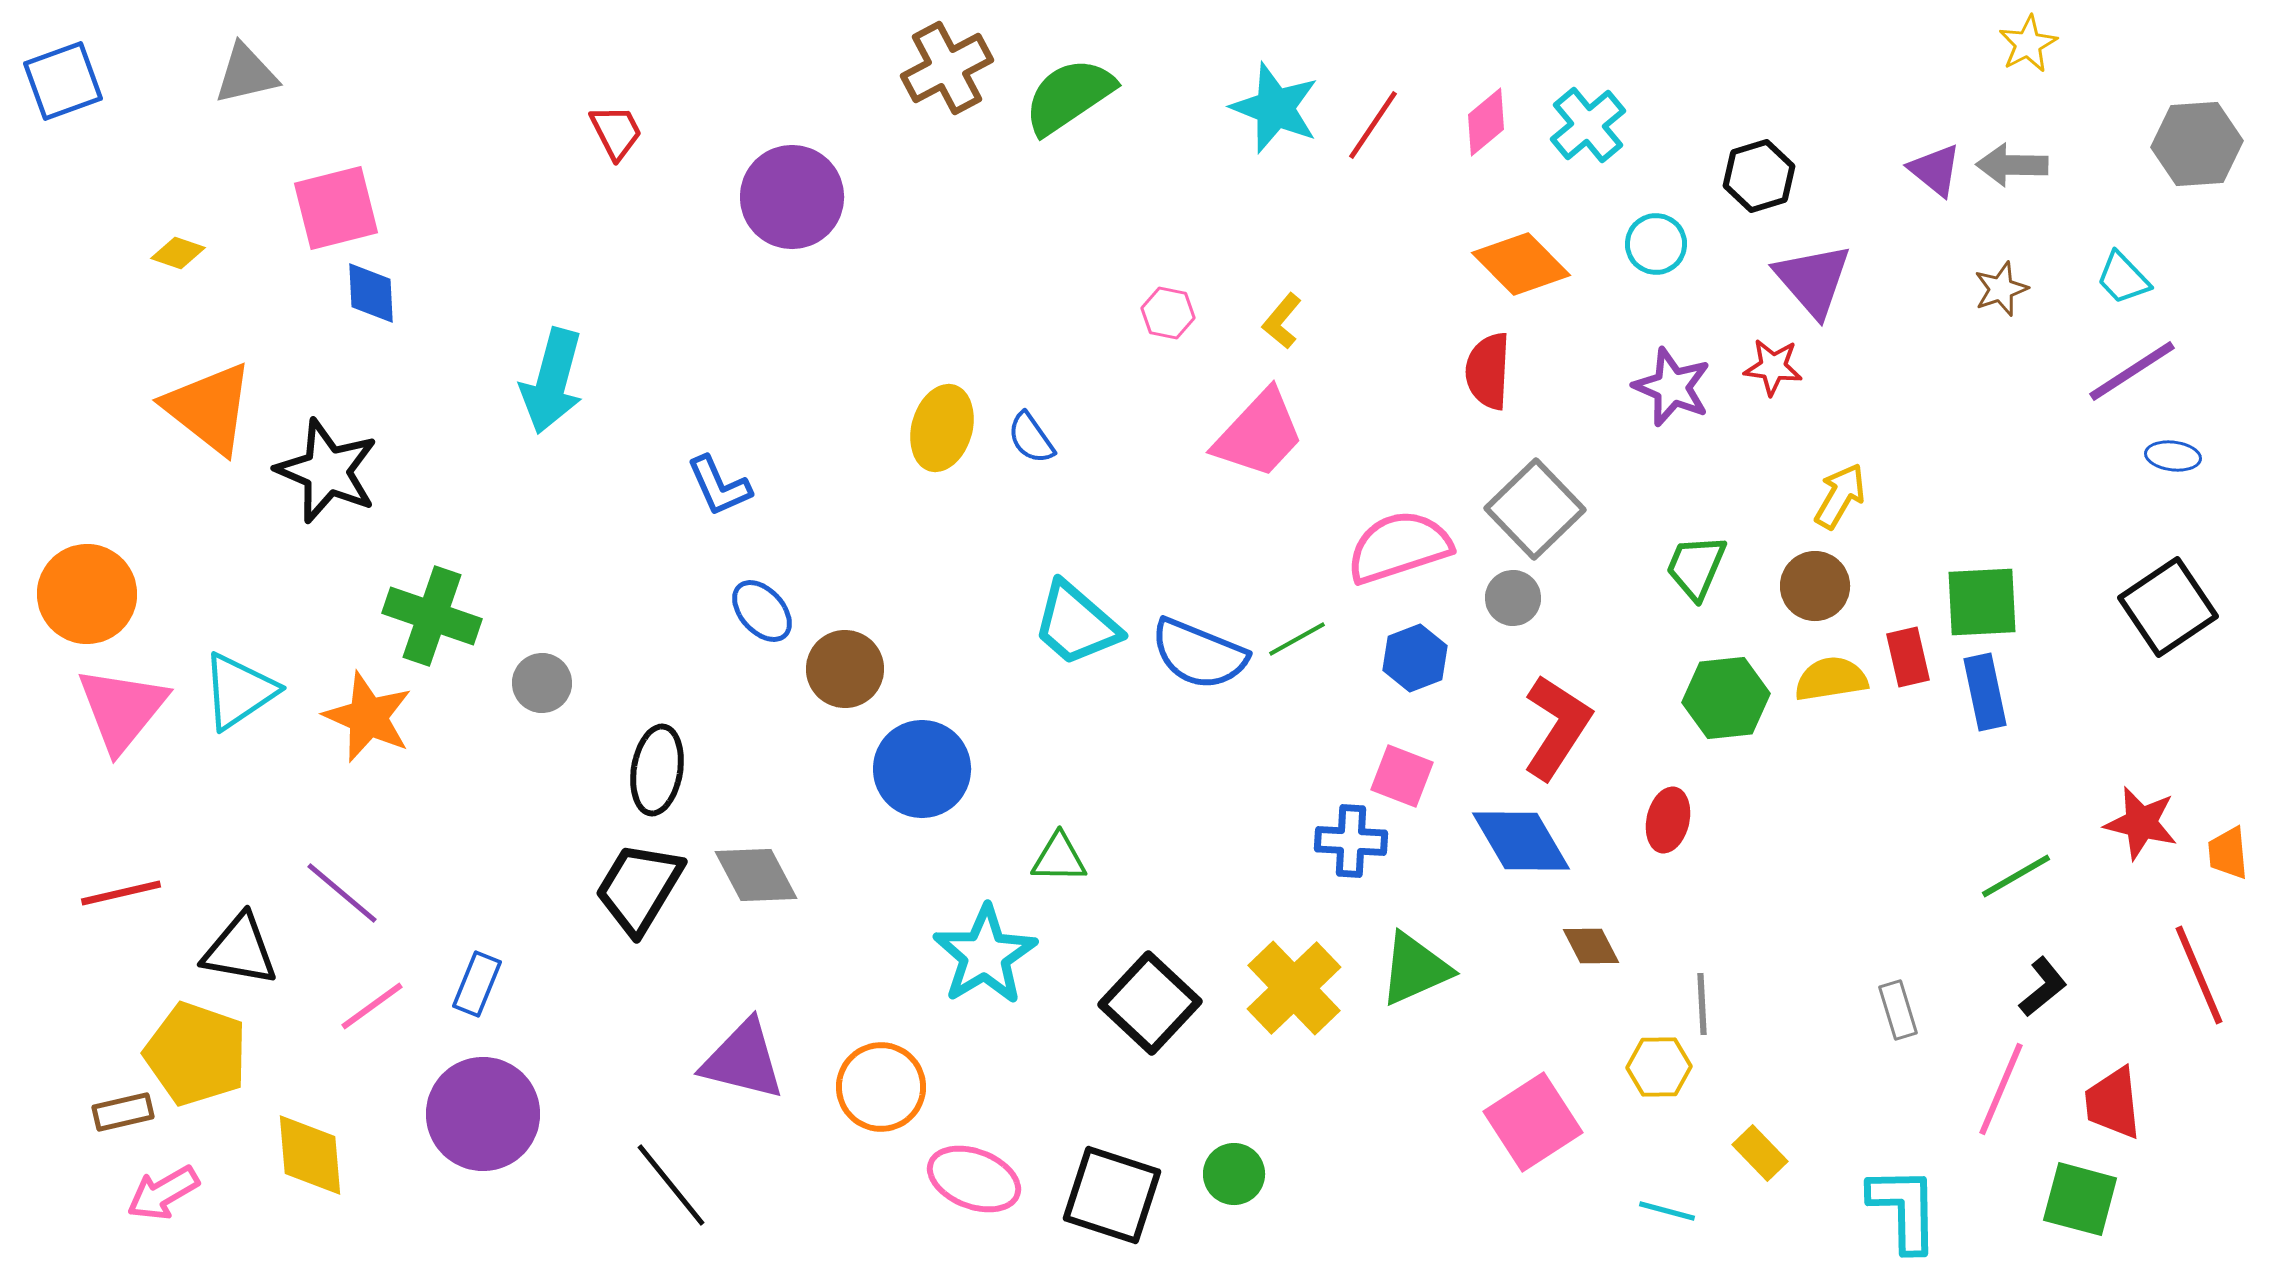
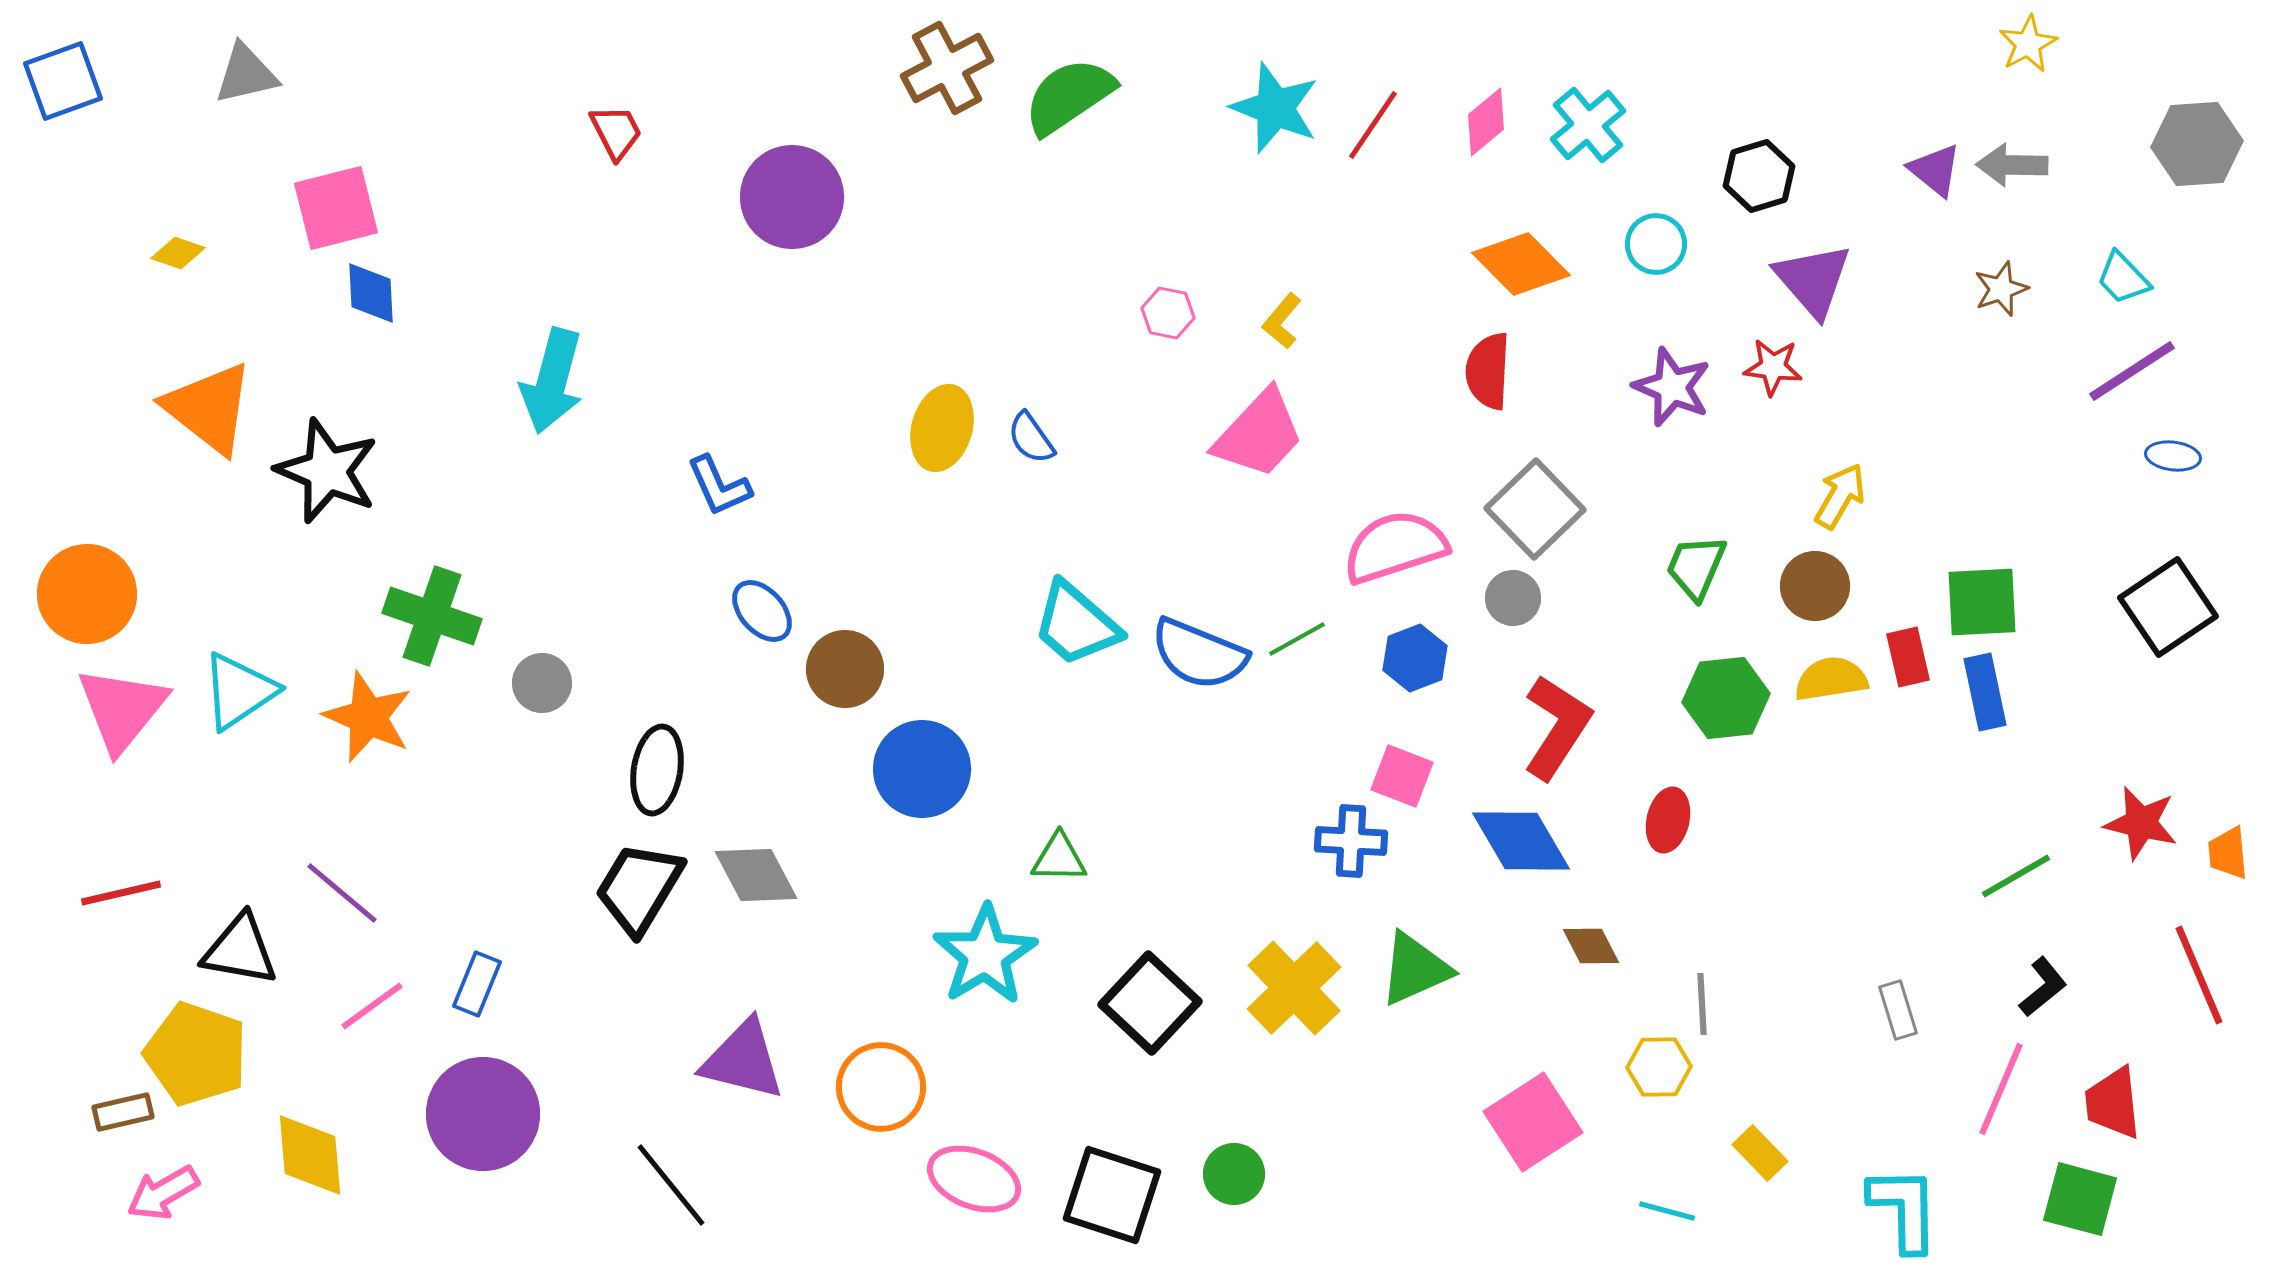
pink semicircle at (1399, 547): moved 4 px left
